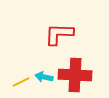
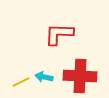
red cross: moved 5 px right, 1 px down
